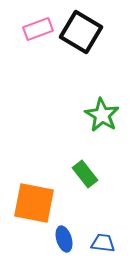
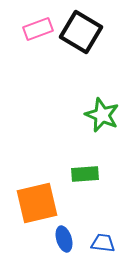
green star: rotated 8 degrees counterclockwise
green rectangle: rotated 56 degrees counterclockwise
orange square: moved 3 px right; rotated 24 degrees counterclockwise
